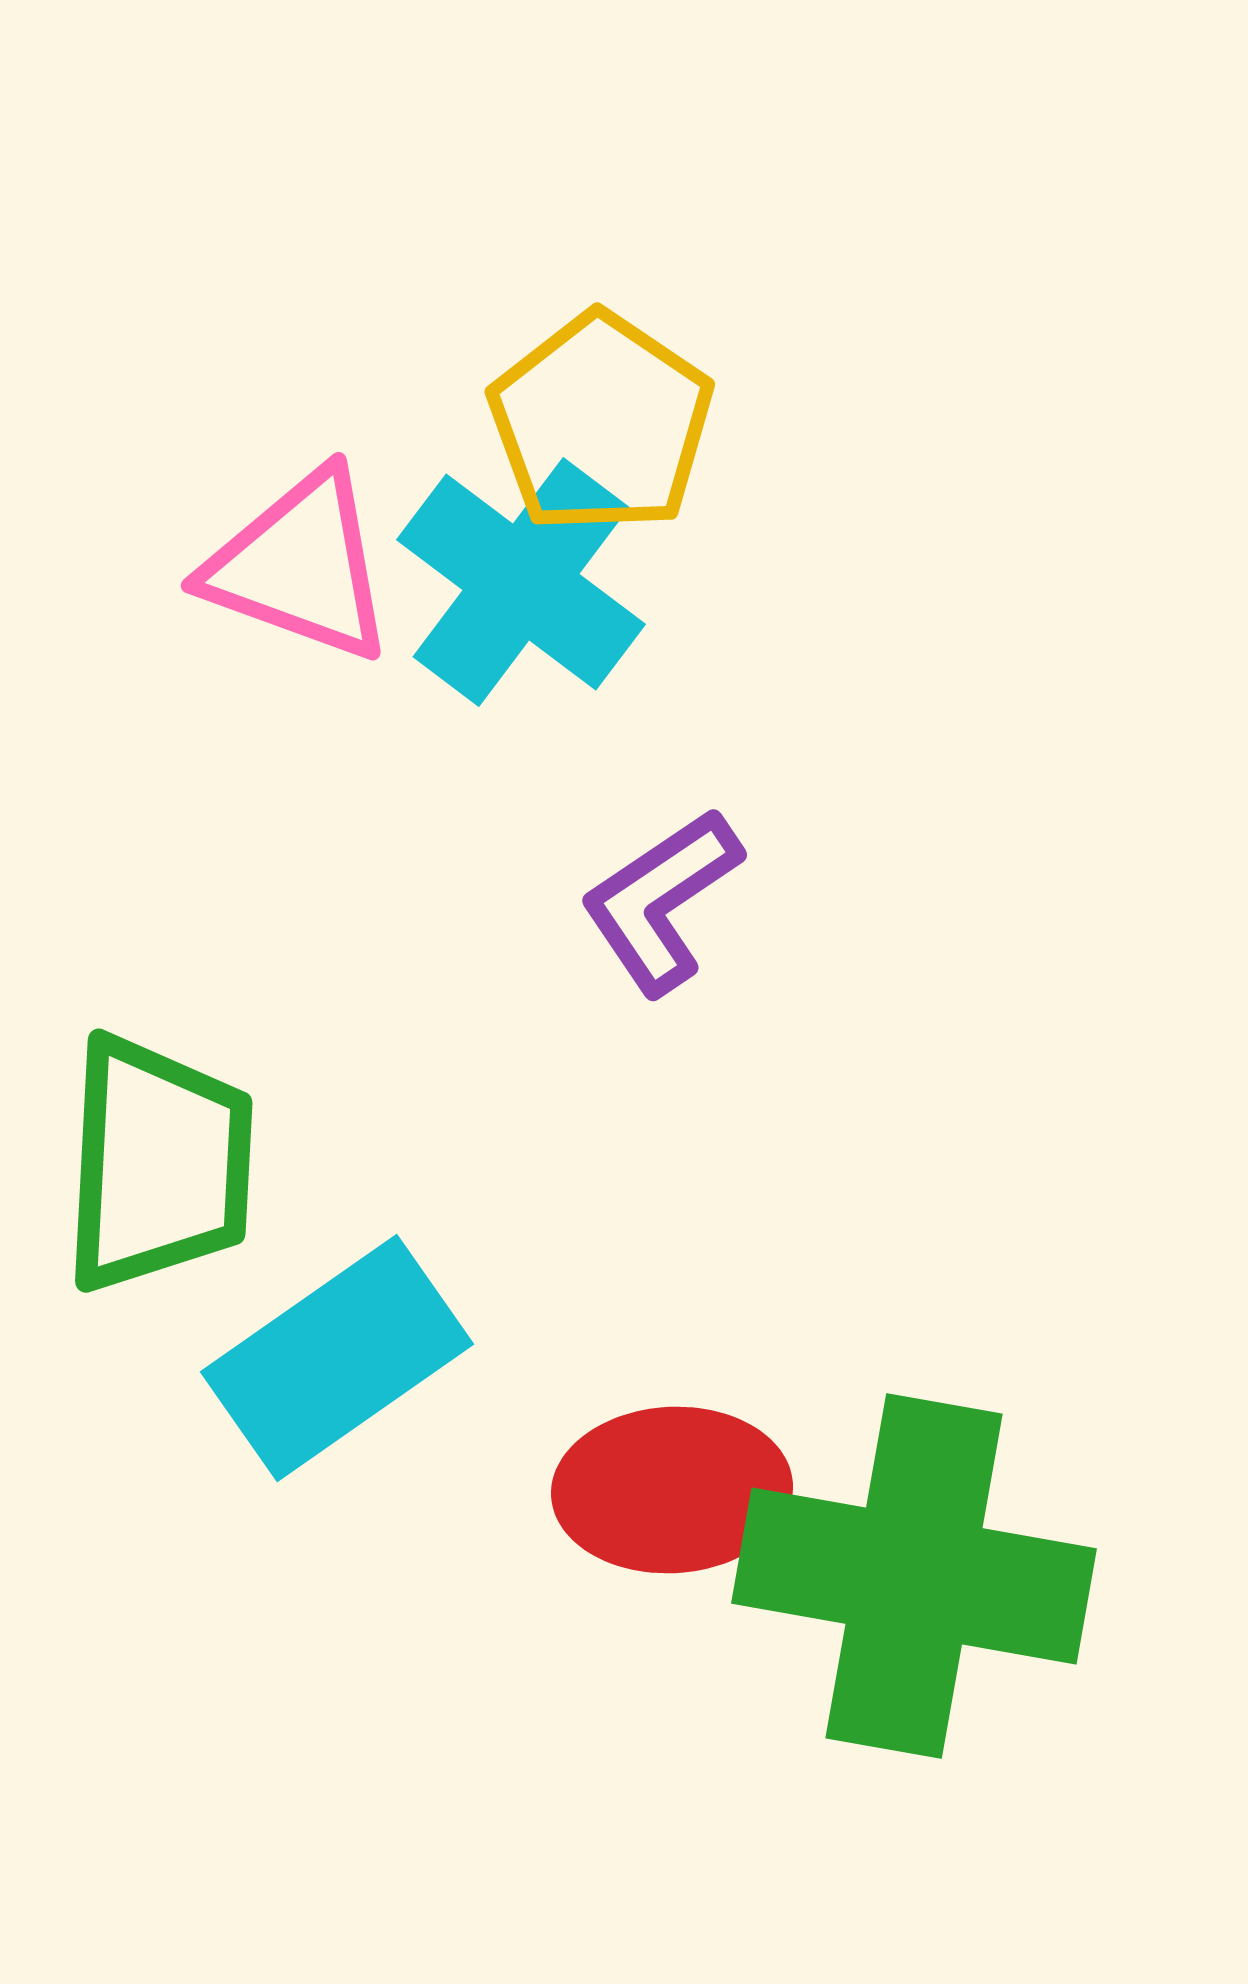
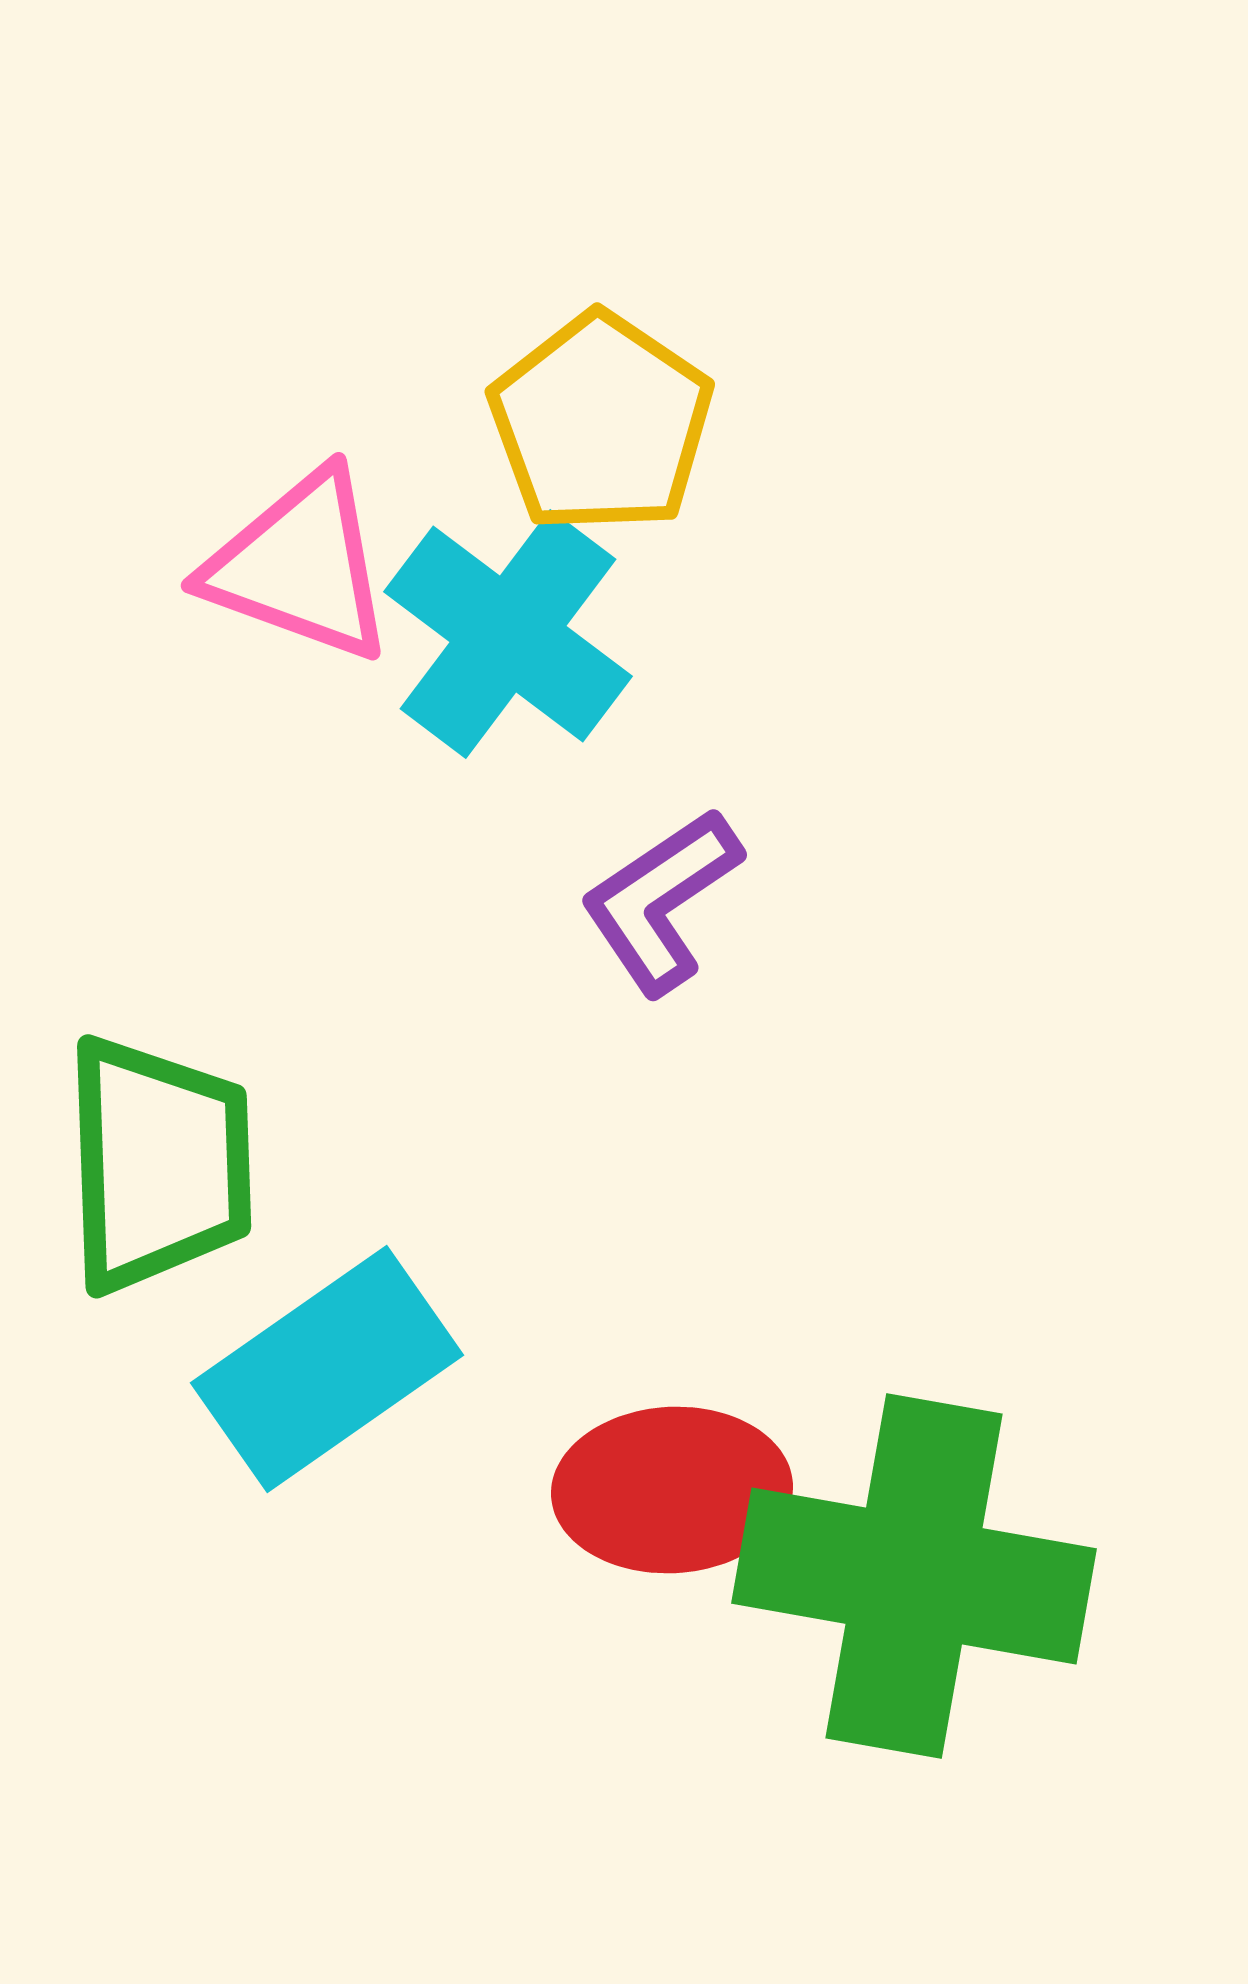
cyan cross: moved 13 px left, 52 px down
green trapezoid: rotated 5 degrees counterclockwise
cyan rectangle: moved 10 px left, 11 px down
